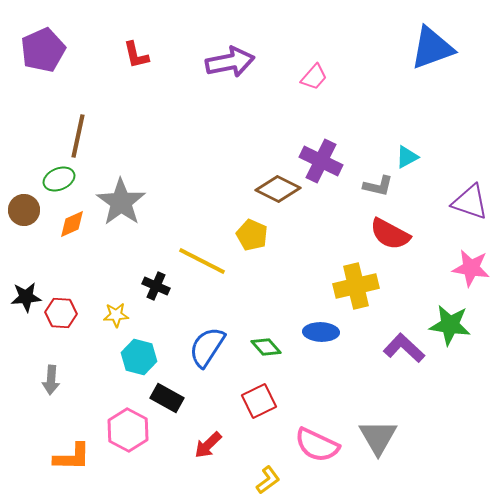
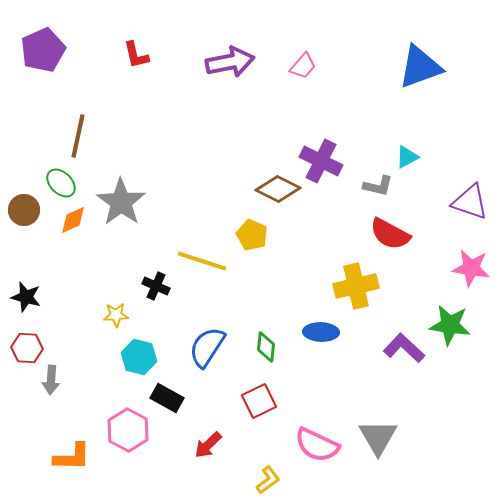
blue triangle: moved 12 px left, 19 px down
pink trapezoid: moved 11 px left, 11 px up
green ellipse: moved 2 px right, 4 px down; rotated 68 degrees clockwise
orange diamond: moved 1 px right, 4 px up
yellow line: rotated 9 degrees counterclockwise
black star: rotated 20 degrees clockwise
red hexagon: moved 34 px left, 35 px down
green diamond: rotated 48 degrees clockwise
